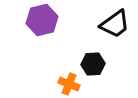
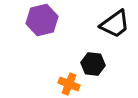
black hexagon: rotated 10 degrees clockwise
